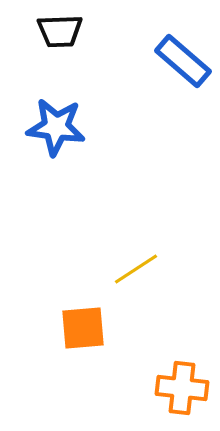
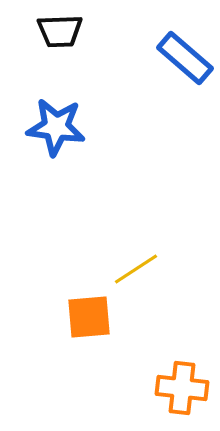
blue rectangle: moved 2 px right, 3 px up
orange square: moved 6 px right, 11 px up
